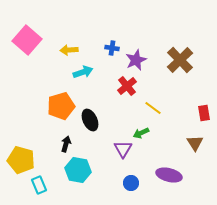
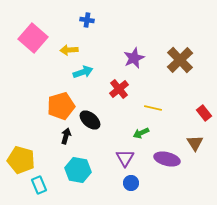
pink square: moved 6 px right, 2 px up
blue cross: moved 25 px left, 28 px up
purple star: moved 2 px left, 2 px up
red cross: moved 8 px left, 3 px down
yellow line: rotated 24 degrees counterclockwise
red rectangle: rotated 28 degrees counterclockwise
black ellipse: rotated 25 degrees counterclockwise
black arrow: moved 8 px up
purple triangle: moved 2 px right, 9 px down
purple ellipse: moved 2 px left, 16 px up
